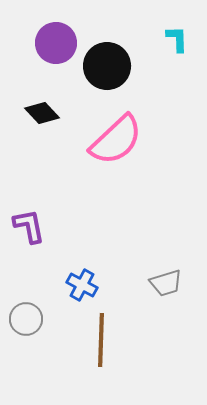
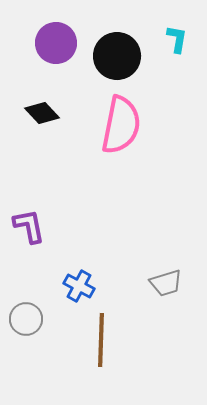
cyan L-shape: rotated 12 degrees clockwise
black circle: moved 10 px right, 10 px up
pink semicircle: moved 5 px right, 15 px up; rotated 36 degrees counterclockwise
blue cross: moved 3 px left, 1 px down
